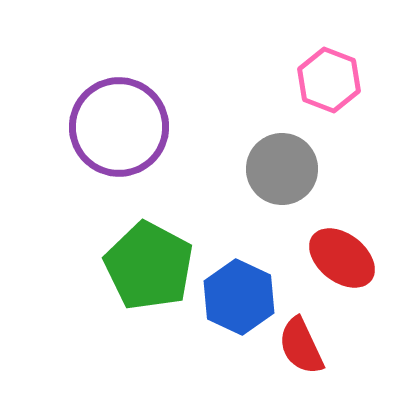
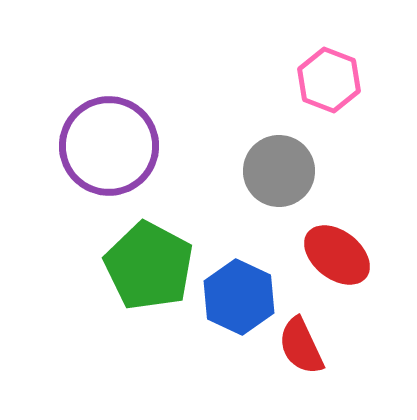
purple circle: moved 10 px left, 19 px down
gray circle: moved 3 px left, 2 px down
red ellipse: moved 5 px left, 3 px up
